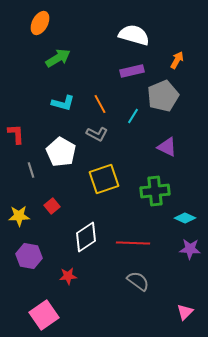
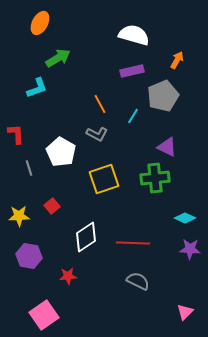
cyan L-shape: moved 26 px left, 15 px up; rotated 35 degrees counterclockwise
gray line: moved 2 px left, 2 px up
green cross: moved 13 px up
gray semicircle: rotated 10 degrees counterclockwise
